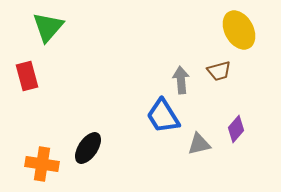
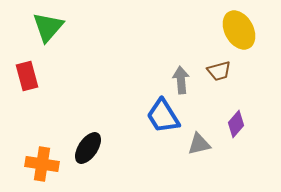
purple diamond: moved 5 px up
